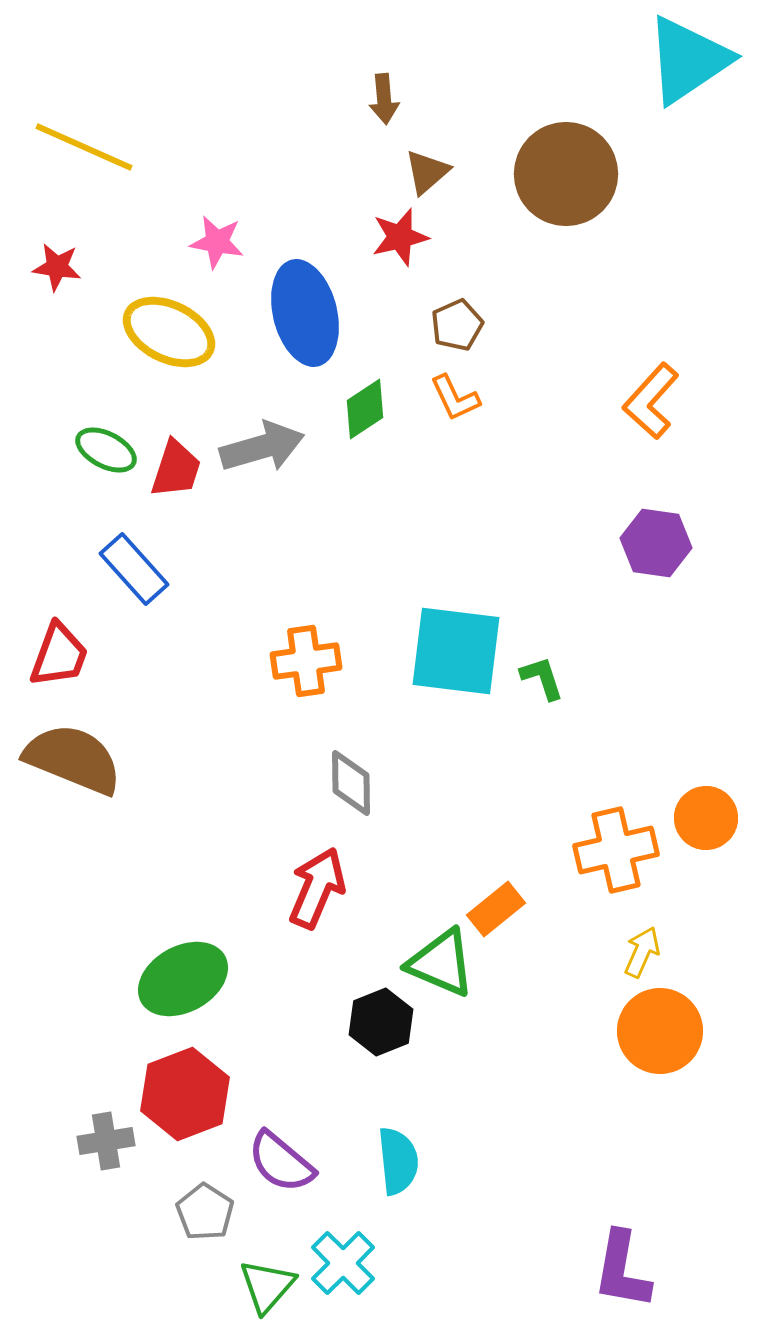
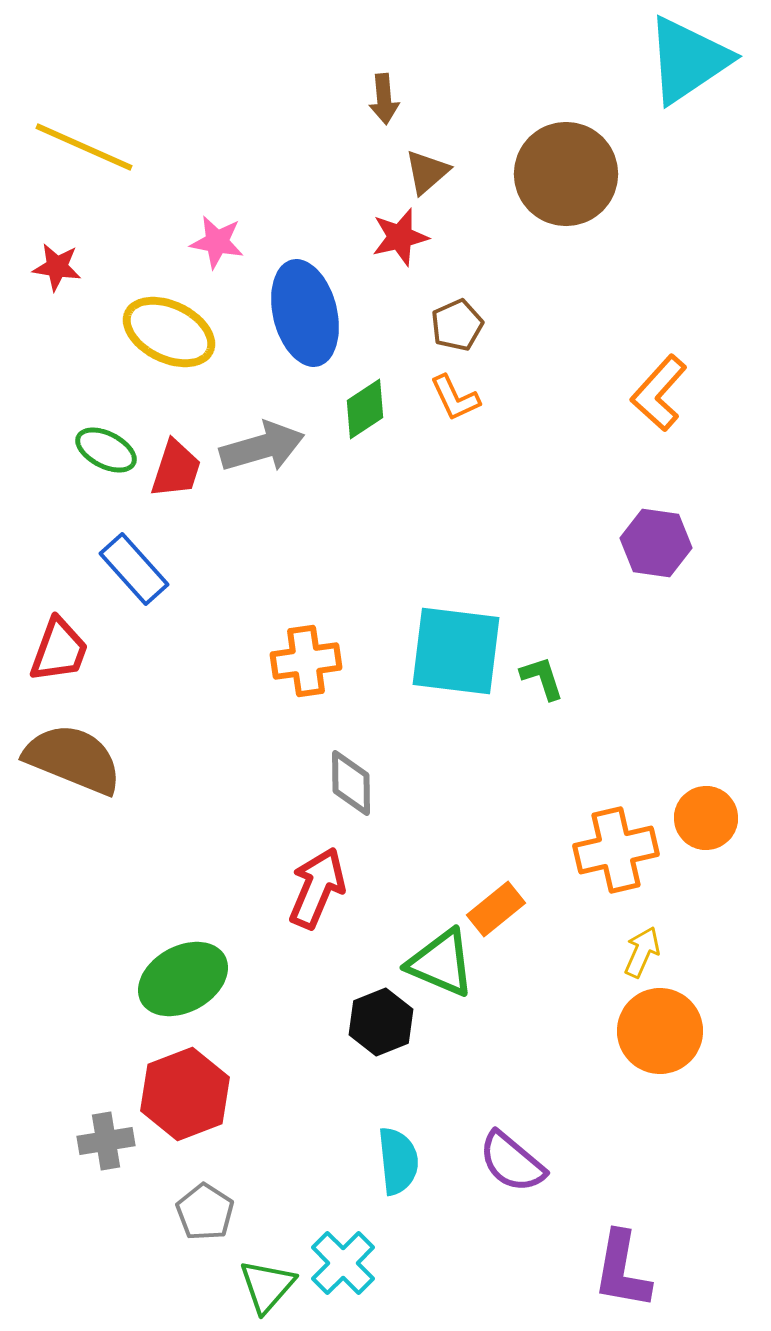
orange L-shape at (651, 401): moved 8 px right, 8 px up
red trapezoid at (59, 655): moved 5 px up
purple semicircle at (281, 1162): moved 231 px right
